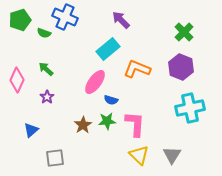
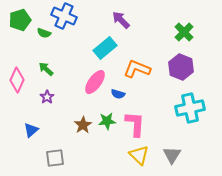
blue cross: moved 1 px left, 1 px up
cyan rectangle: moved 3 px left, 1 px up
blue semicircle: moved 7 px right, 6 px up
